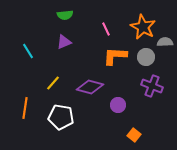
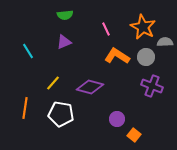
orange L-shape: moved 2 px right; rotated 30 degrees clockwise
purple circle: moved 1 px left, 14 px down
white pentagon: moved 3 px up
